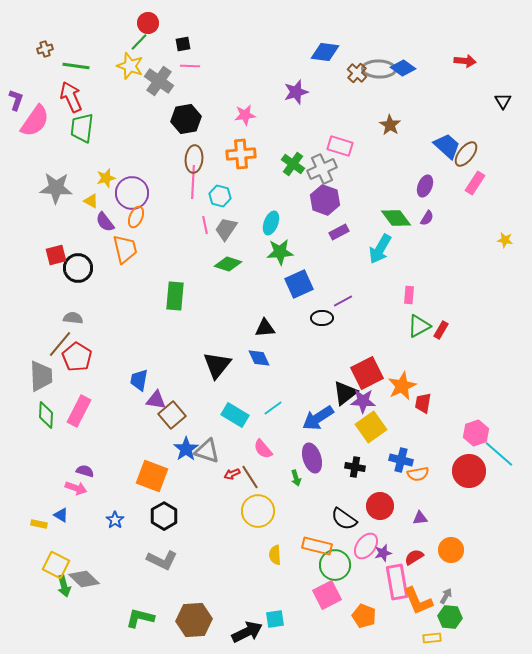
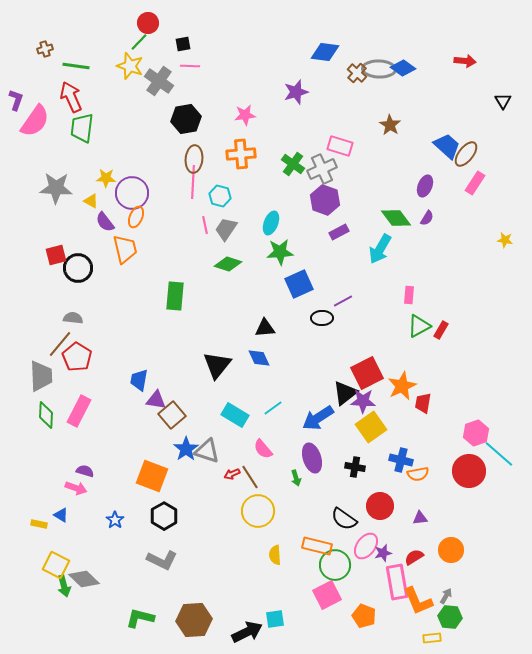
yellow star at (106, 178): rotated 18 degrees clockwise
